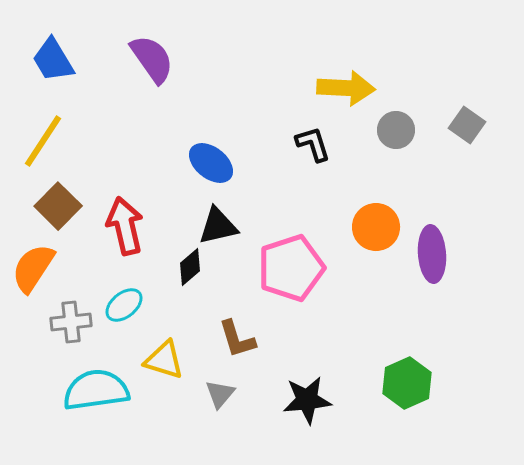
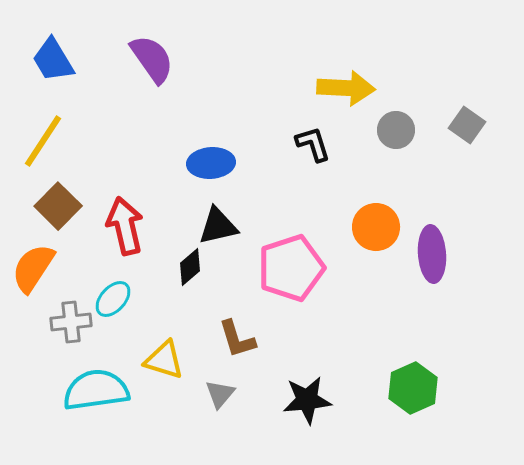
blue ellipse: rotated 42 degrees counterclockwise
cyan ellipse: moved 11 px left, 6 px up; rotated 9 degrees counterclockwise
green hexagon: moved 6 px right, 5 px down
